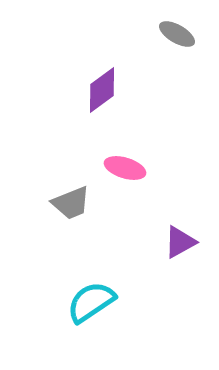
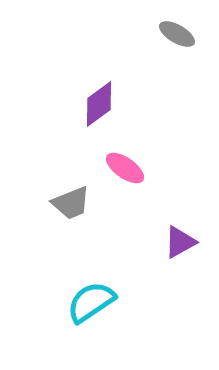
purple diamond: moved 3 px left, 14 px down
pink ellipse: rotated 18 degrees clockwise
